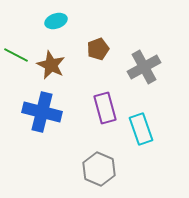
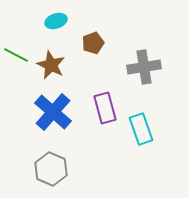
brown pentagon: moved 5 px left, 6 px up
gray cross: rotated 20 degrees clockwise
blue cross: moved 11 px right; rotated 27 degrees clockwise
gray hexagon: moved 48 px left
